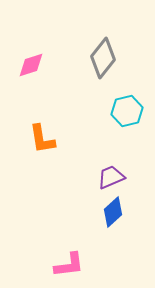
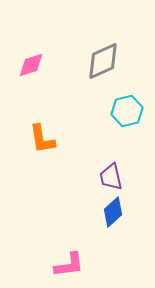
gray diamond: moved 3 px down; rotated 27 degrees clockwise
purple trapezoid: rotated 80 degrees counterclockwise
